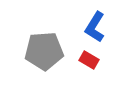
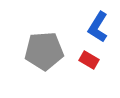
blue L-shape: moved 3 px right
